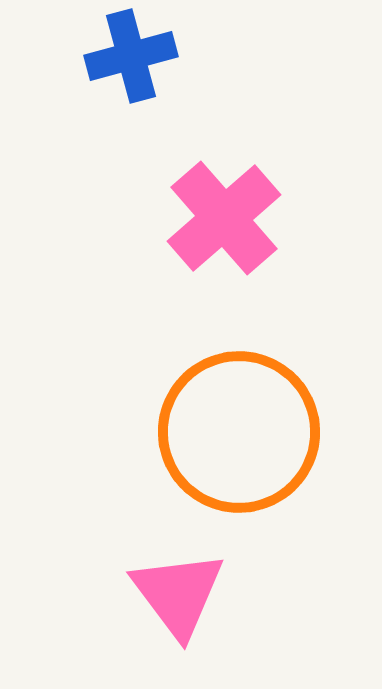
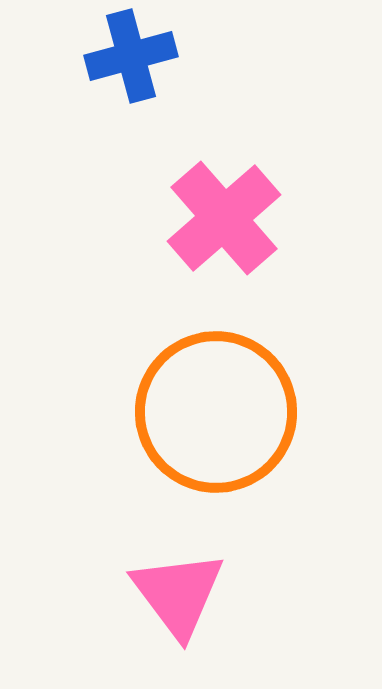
orange circle: moved 23 px left, 20 px up
